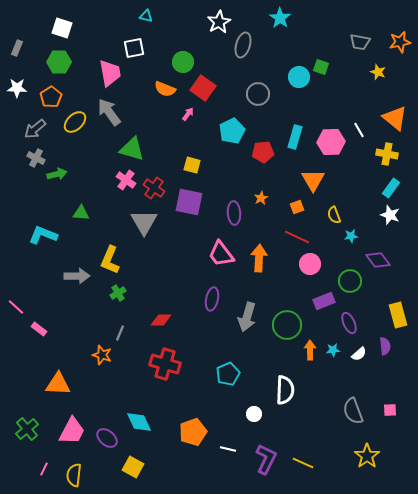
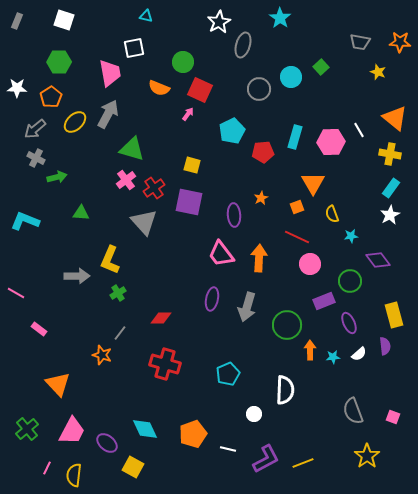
white square at (62, 28): moved 2 px right, 8 px up
orange star at (400, 42): rotated 15 degrees clockwise
gray rectangle at (17, 48): moved 27 px up
green square at (321, 67): rotated 28 degrees clockwise
cyan circle at (299, 77): moved 8 px left
red square at (203, 88): moved 3 px left, 2 px down; rotated 10 degrees counterclockwise
orange semicircle at (165, 89): moved 6 px left, 1 px up
gray circle at (258, 94): moved 1 px right, 5 px up
gray arrow at (109, 112): moved 1 px left, 2 px down; rotated 64 degrees clockwise
yellow cross at (387, 154): moved 3 px right
green arrow at (57, 174): moved 3 px down
pink cross at (126, 180): rotated 18 degrees clockwise
orange triangle at (313, 180): moved 3 px down
red cross at (154, 188): rotated 20 degrees clockwise
purple ellipse at (234, 213): moved 2 px down
yellow semicircle at (334, 215): moved 2 px left, 1 px up
white star at (390, 215): rotated 24 degrees clockwise
gray triangle at (144, 222): rotated 12 degrees counterclockwise
cyan L-shape at (43, 235): moved 18 px left, 14 px up
pink line at (16, 307): moved 14 px up; rotated 12 degrees counterclockwise
yellow rectangle at (398, 315): moved 4 px left
gray arrow at (247, 317): moved 10 px up
red diamond at (161, 320): moved 2 px up
gray line at (120, 333): rotated 14 degrees clockwise
cyan star at (333, 350): moved 7 px down
orange triangle at (58, 384): rotated 44 degrees clockwise
pink square at (390, 410): moved 3 px right, 7 px down; rotated 24 degrees clockwise
cyan diamond at (139, 422): moved 6 px right, 7 px down
orange pentagon at (193, 432): moved 2 px down
purple ellipse at (107, 438): moved 5 px down
purple L-shape at (266, 459): rotated 36 degrees clockwise
yellow line at (303, 463): rotated 45 degrees counterclockwise
pink line at (44, 469): moved 3 px right, 1 px up
